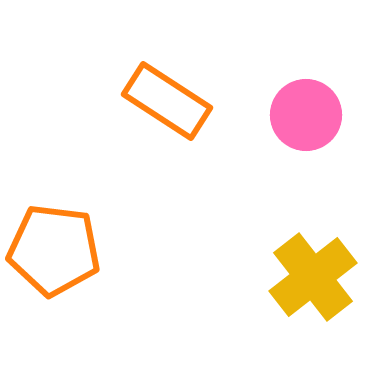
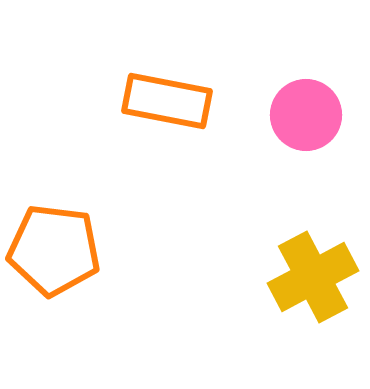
orange rectangle: rotated 22 degrees counterclockwise
yellow cross: rotated 10 degrees clockwise
